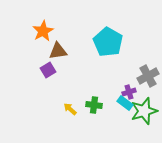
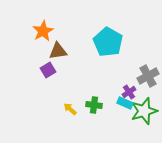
purple cross: rotated 16 degrees counterclockwise
cyan rectangle: rotated 14 degrees counterclockwise
